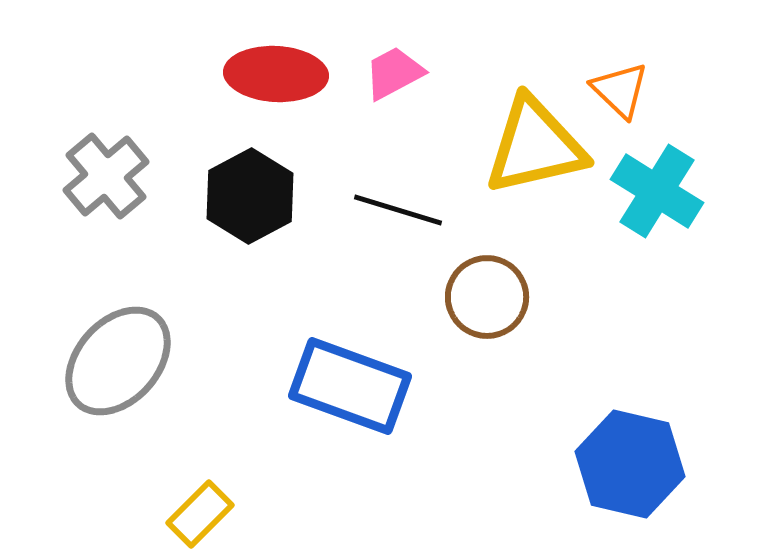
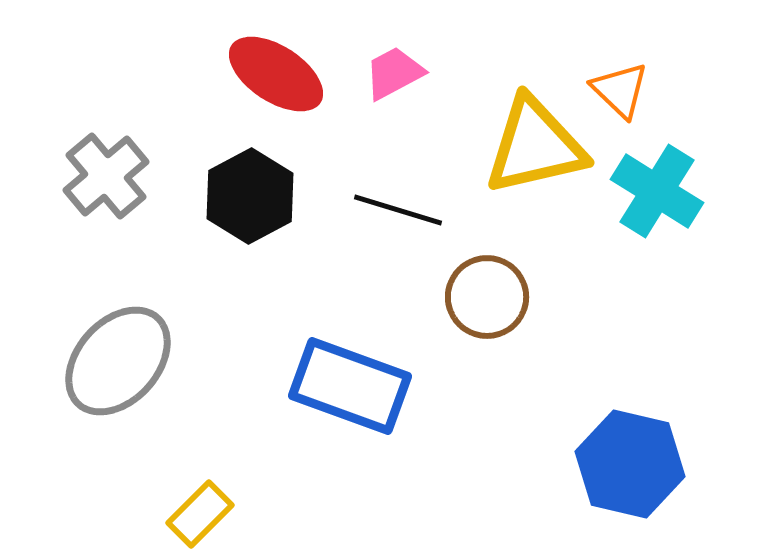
red ellipse: rotated 30 degrees clockwise
